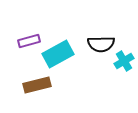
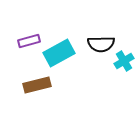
cyan rectangle: moved 1 px right, 1 px up
